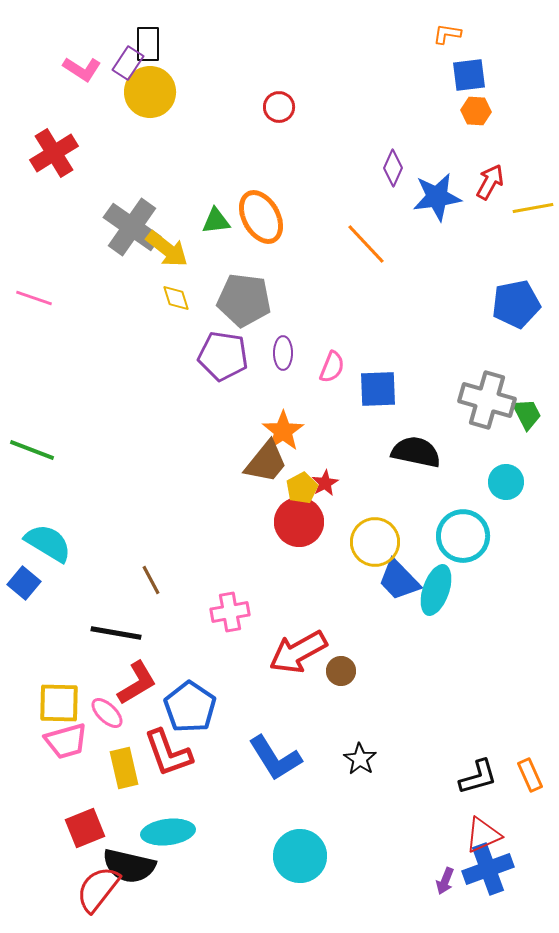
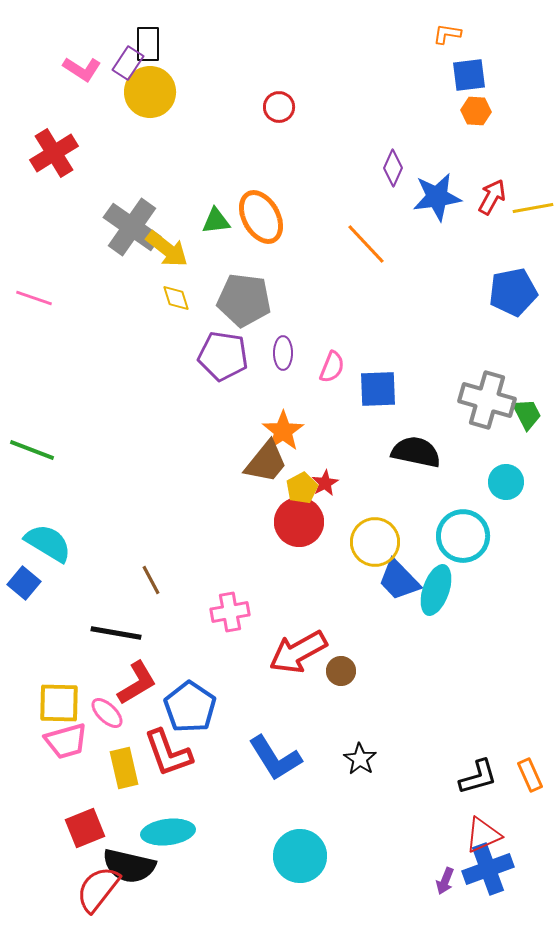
red arrow at (490, 182): moved 2 px right, 15 px down
blue pentagon at (516, 304): moved 3 px left, 12 px up
